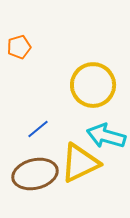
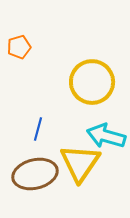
yellow circle: moved 1 px left, 3 px up
blue line: rotated 35 degrees counterclockwise
yellow triangle: rotated 30 degrees counterclockwise
